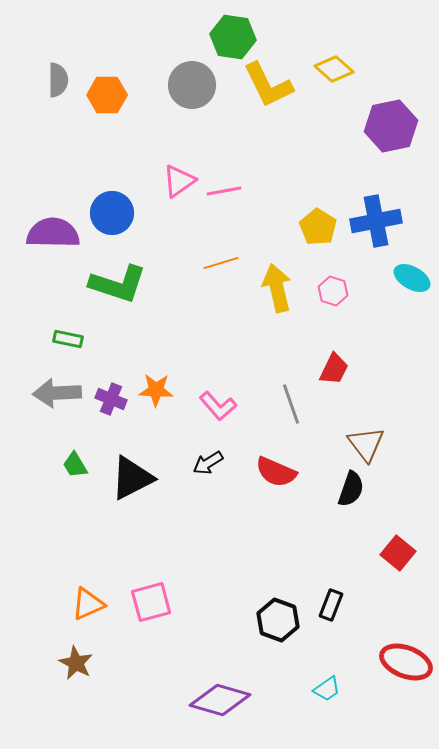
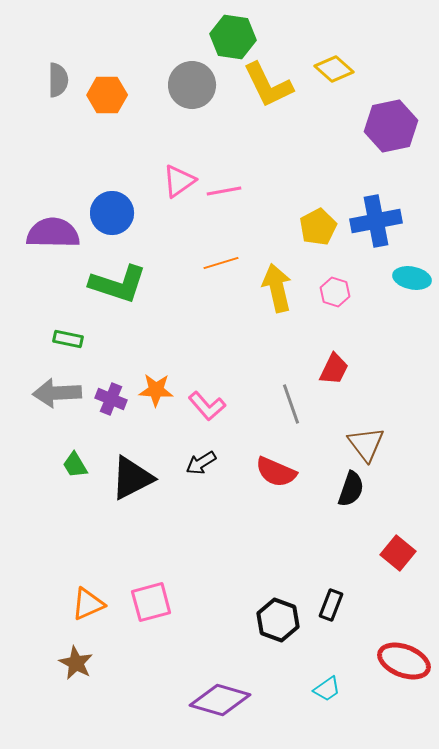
yellow pentagon: rotated 12 degrees clockwise
cyan ellipse: rotated 18 degrees counterclockwise
pink hexagon: moved 2 px right, 1 px down
pink L-shape: moved 11 px left
black arrow: moved 7 px left
red ellipse: moved 2 px left, 1 px up
